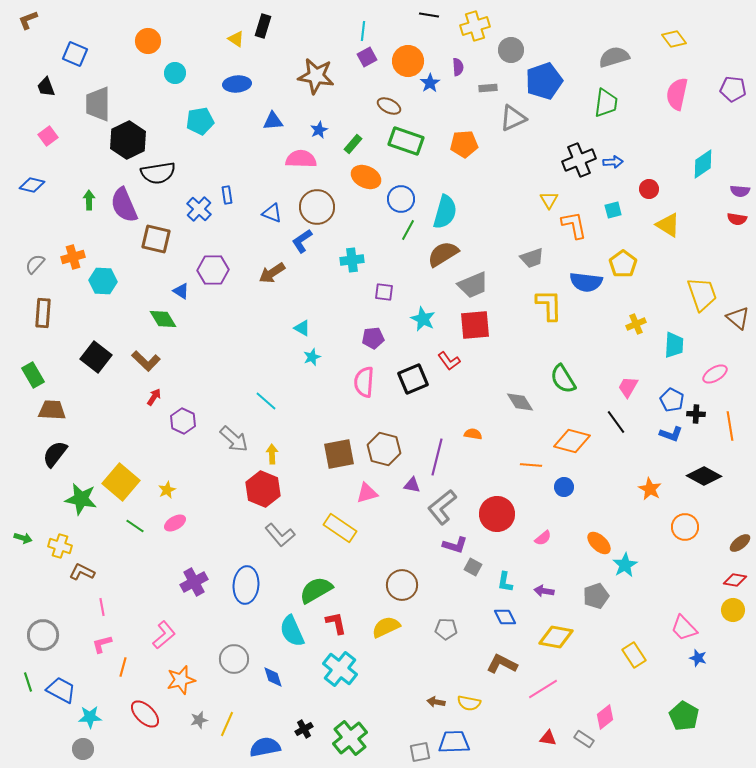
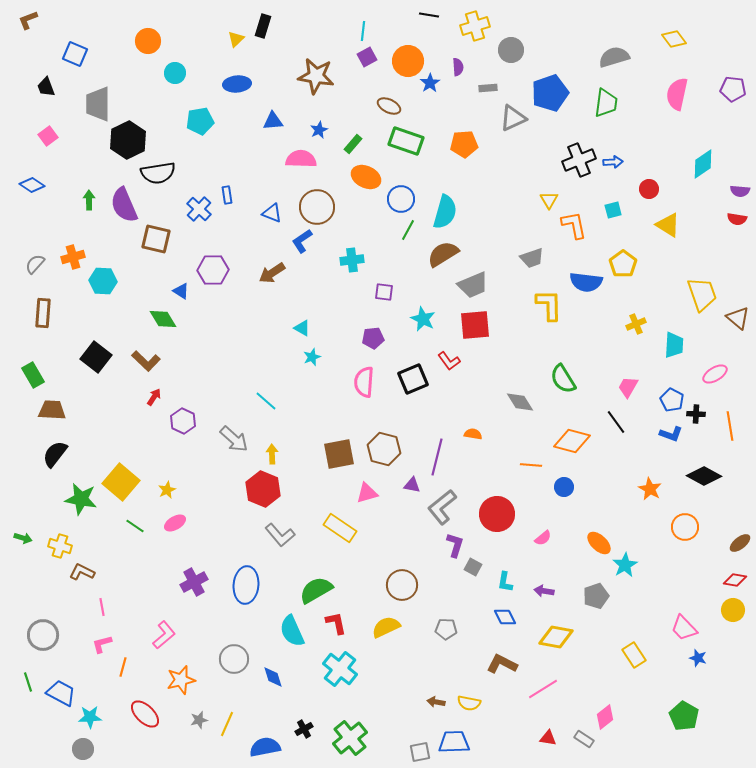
yellow triangle at (236, 39): rotated 42 degrees clockwise
blue pentagon at (544, 81): moved 6 px right, 12 px down
blue diamond at (32, 185): rotated 20 degrees clockwise
purple L-shape at (455, 545): rotated 90 degrees counterclockwise
blue trapezoid at (61, 690): moved 3 px down
